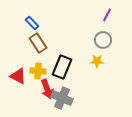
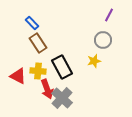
purple line: moved 2 px right
yellow star: moved 3 px left; rotated 16 degrees counterclockwise
black rectangle: rotated 50 degrees counterclockwise
gray cross: rotated 20 degrees clockwise
